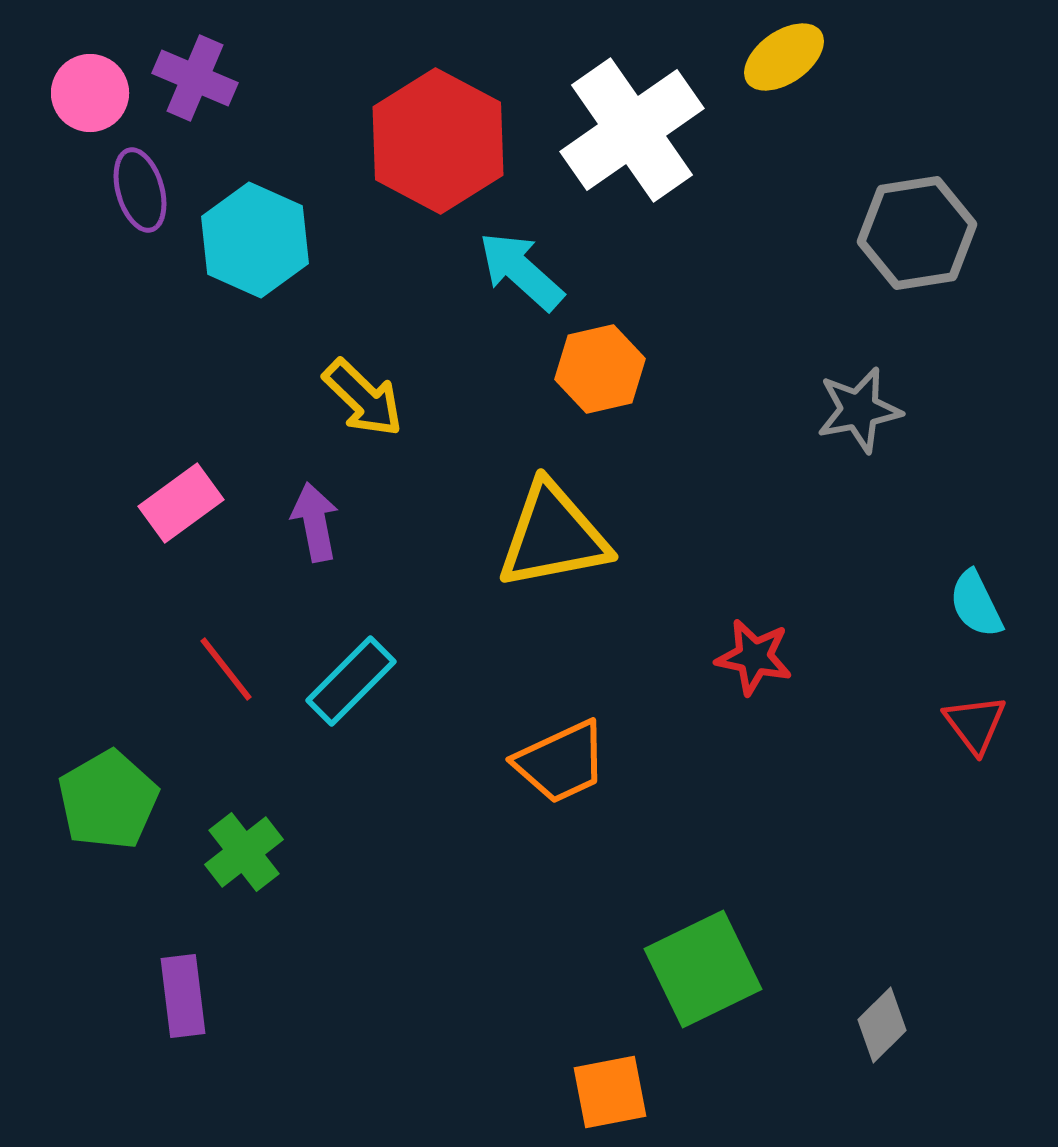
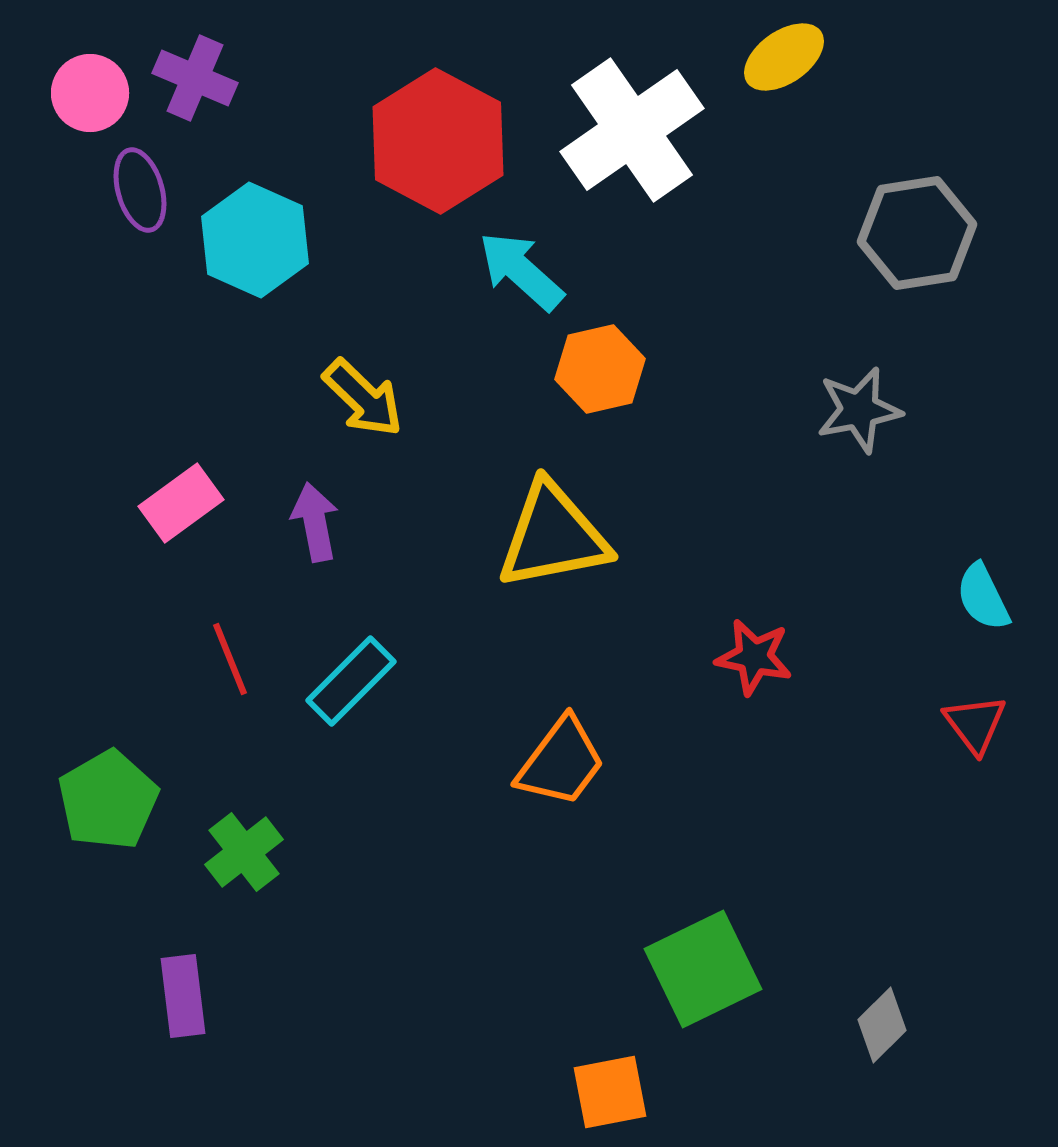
cyan semicircle: moved 7 px right, 7 px up
red line: moved 4 px right, 10 px up; rotated 16 degrees clockwise
orange trapezoid: rotated 28 degrees counterclockwise
